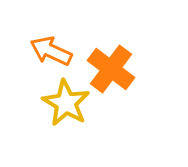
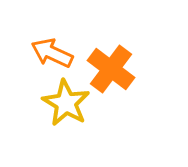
orange arrow: moved 1 px right, 2 px down
